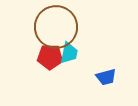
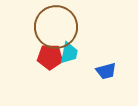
blue trapezoid: moved 6 px up
